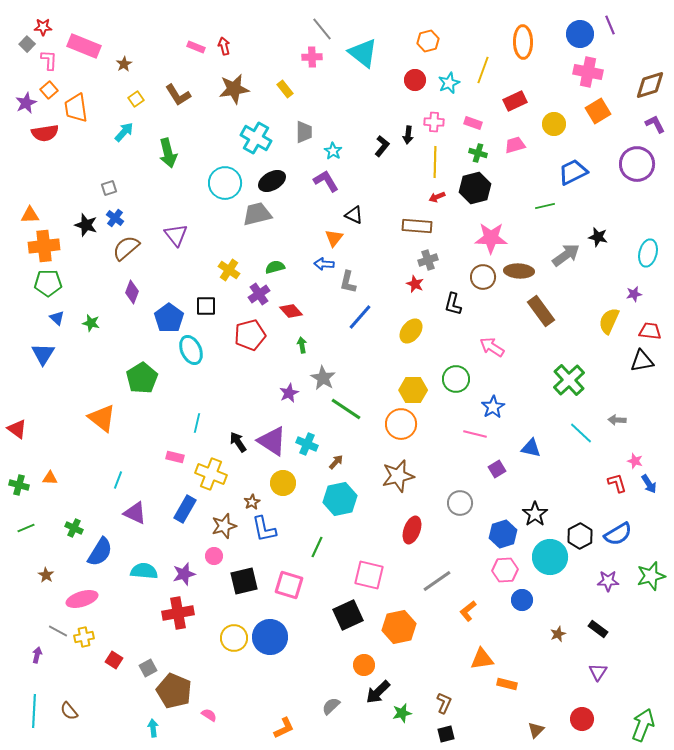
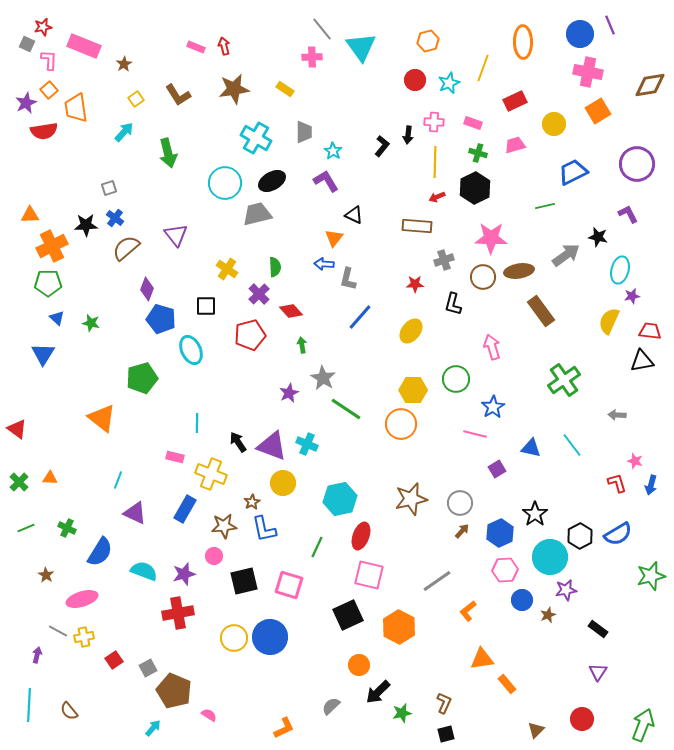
red star at (43, 27): rotated 12 degrees counterclockwise
gray square at (27, 44): rotated 21 degrees counterclockwise
cyan triangle at (363, 53): moved 2 px left, 6 px up; rotated 16 degrees clockwise
yellow line at (483, 70): moved 2 px up
brown diamond at (650, 85): rotated 8 degrees clockwise
yellow rectangle at (285, 89): rotated 18 degrees counterclockwise
purple L-shape at (655, 124): moved 27 px left, 90 px down
red semicircle at (45, 133): moved 1 px left, 2 px up
black hexagon at (475, 188): rotated 12 degrees counterclockwise
black star at (86, 225): rotated 20 degrees counterclockwise
orange cross at (44, 246): moved 8 px right; rotated 20 degrees counterclockwise
cyan ellipse at (648, 253): moved 28 px left, 17 px down
gray cross at (428, 260): moved 16 px right
green semicircle at (275, 267): rotated 102 degrees clockwise
yellow cross at (229, 270): moved 2 px left, 1 px up
brown ellipse at (519, 271): rotated 12 degrees counterclockwise
gray L-shape at (348, 282): moved 3 px up
red star at (415, 284): rotated 24 degrees counterclockwise
purple diamond at (132, 292): moved 15 px right, 3 px up
purple cross at (259, 294): rotated 10 degrees counterclockwise
purple star at (634, 294): moved 2 px left, 2 px down
blue pentagon at (169, 318): moved 8 px left, 1 px down; rotated 20 degrees counterclockwise
pink arrow at (492, 347): rotated 40 degrees clockwise
green pentagon at (142, 378): rotated 16 degrees clockwise
green cross at (569, 380): moved 5 px left; rotated 8 degrees clockwise
gray arrow at (617, 420): moved 5 px up
cyan line at (197, 423): rotated 12 degrees counterclockwise
cyan line at (581, 433): moved 9 px left, 12 px down; rotated 10 degrees clockwise
purple triangle at (272, 441): moved 5 px down; rotated 12 degrees counterclockwise
brown arrow at (336, 462): moved 126 px right, 69 px down
brown star at (398, 476): moved 13 px right, 23 px down
blue arrow at (649, 484): moved 2 px right, 1 px down; rotated 48 degrees clockwise
green cross at (19, 485): moved 3 px up; rotated 30 degrees clockwise
brown star at (224, 526): rotated 10 degrees clockwise
green cross at (74, 528): moved 7 px left
red ellipse at (412, 530): moved 51 px left, 6 px down
blue hexagon at (503, 534): moved 3 px left, 1 px up; rotated 8 degrees counterclockwise
cyan semicircle at (144, 571): rotated 16 degrees clockwise
purple star at (608, 581): moved 42 px left, 9 px down; rotated 10 degrees counterclockwise
orange hexagon at (399, 627): rotated 20 degrees counterclockwise
brown star at (558, 634): moved 10 px left, 19 px up
red square at (114, 660): rotated 24 degrees clockwise
orange circle at (364, 665): moved 5 px left
orange rectangle at (507, 684): rotated 36 degrees clockwise
cyan line at (34, 711): moved 5 px left, 6 px up
cyan arrow at (153, 728): rotated 48 degrees clockwise
